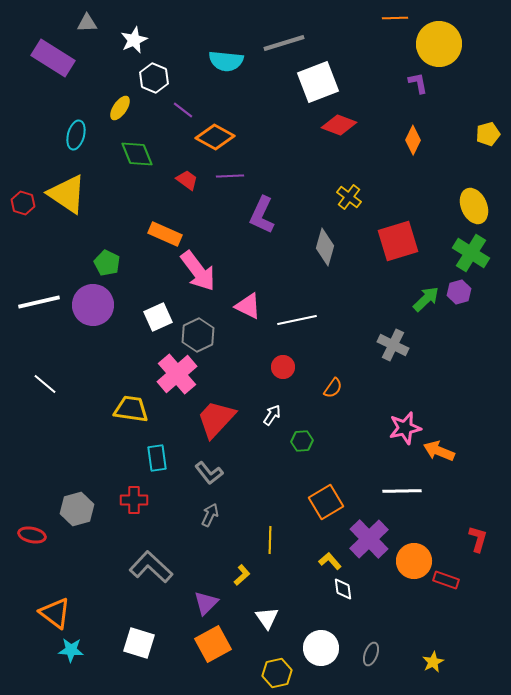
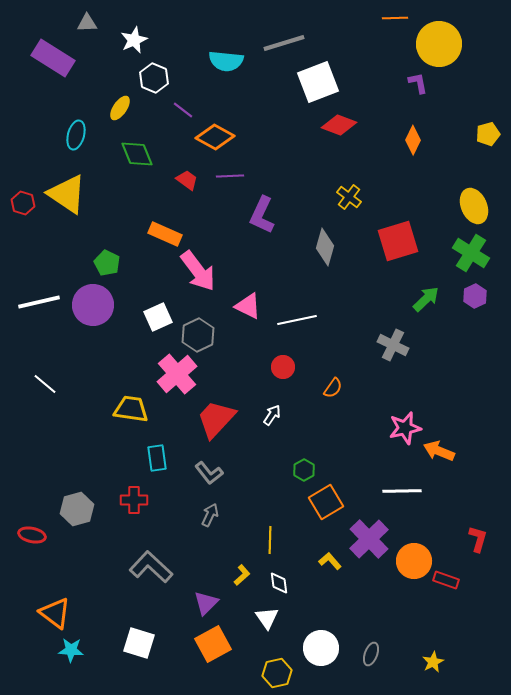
purple hexagon at (459, 292): moved 16 px right, 4 px down; rotated 10 degrees counterclockwise
green hexagon at (302, 441): moved 2 px right, 29 px down; rotated 25 degrees counterclockwise
white diamond at (343, 589): moved 64 px left, 6 px up
